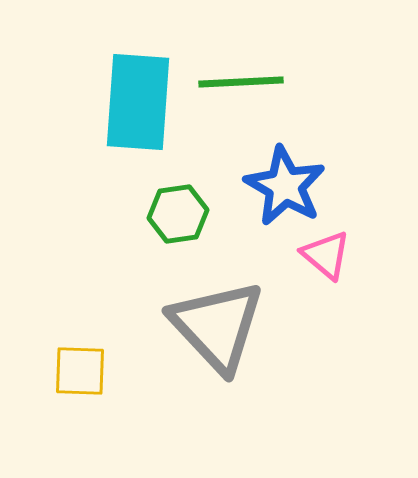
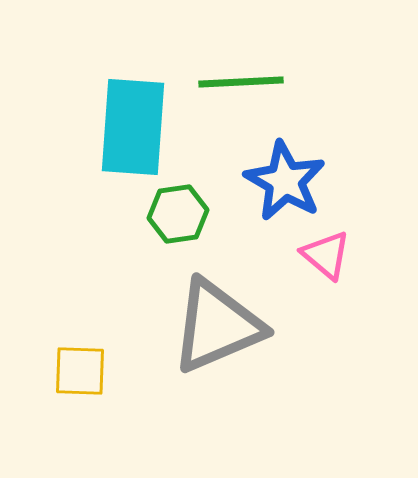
cyan rectangle: moved 5 px left, 25 px down
blue star: moved 5 px up
gray triangle: rotated 50 degrees clockwise
